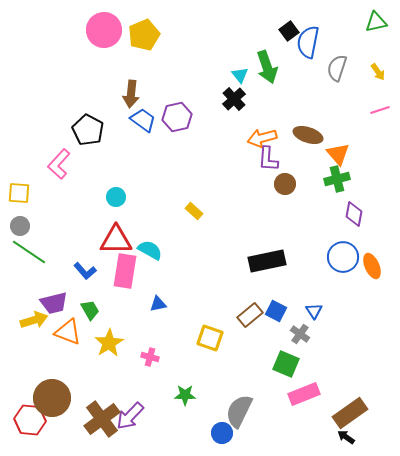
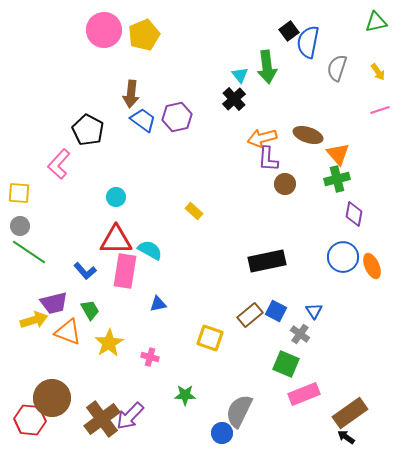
green arrow at (267, 67): rotated 12 degrees clockwise
